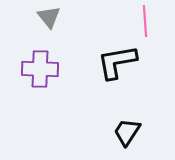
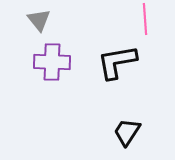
gray triangle: moved 10 px left, 3 px down
pink line: moved 2 px up
purple cross: moved 12 px right, 7 px up
